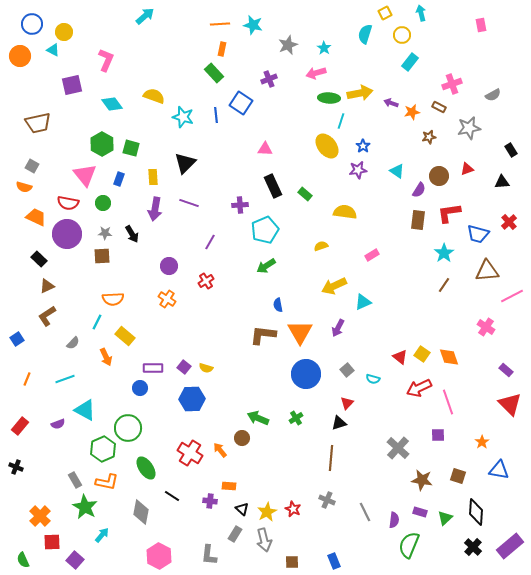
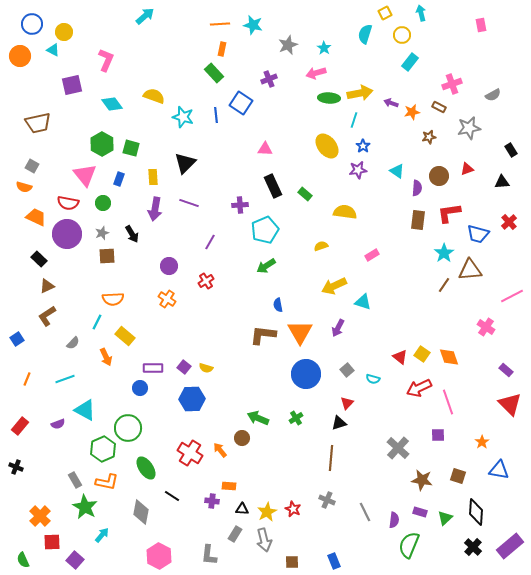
cyan line at (341, 121): moved 13 px right, 1 px up
purple semicircle at (419, 190): moved 2 px left, 2 px up; rotated 28 degrees counterclockwise
gray star at (105, 233): moved 3 px left; rotated 24 degrees counterclockwise
brown square at (102, 256): moved 5 px right
brown triangle at (487, 271): moved 17 px left, 1 px up
cyan triangle at (363, 302): rotated 42 degrees clockwise
purple cross at (210, 501): moved 2 px right
black triangle at (242, 509): rotated 40 degrees counterclockwise
